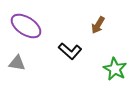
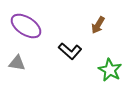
green star: moved 5 px left, 1 px down
